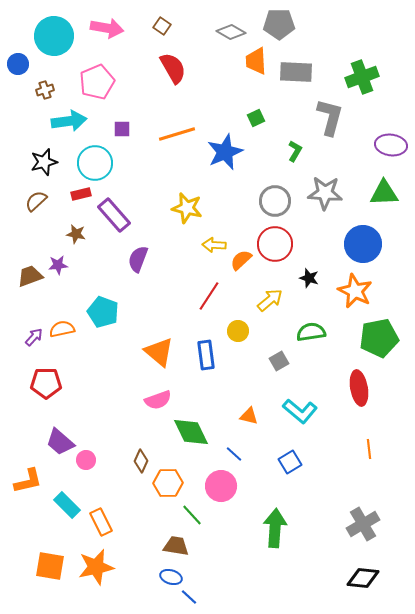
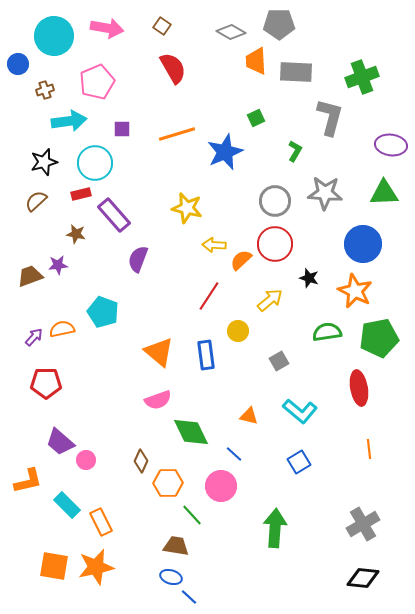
green semicircle at (311, 332): moved 16 px right
blue square at (290, 462): moved 9 px right
orange square at (50, 566): moved 4 px right
